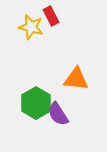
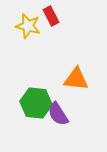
yellow star: moved 3 px left, 1 px up
green hexagon: rotated 24 degrees counterclockwise
